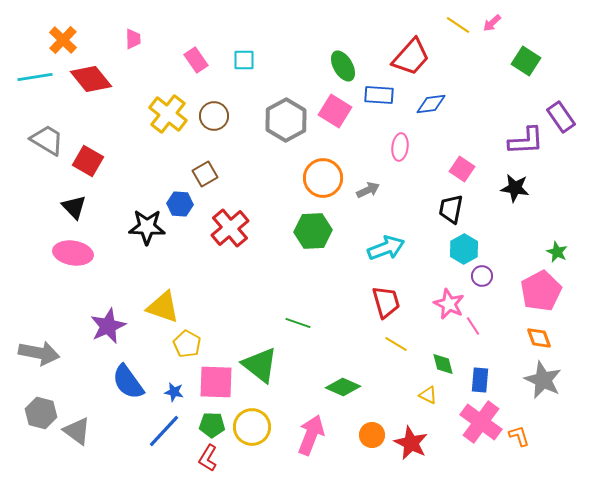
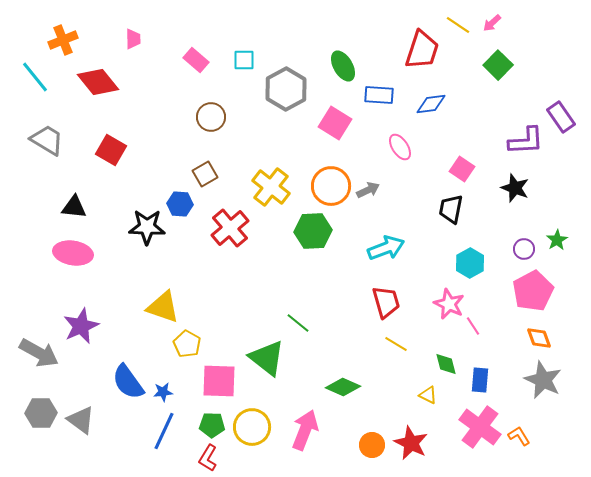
orange cross at (63, 40): rotated 24 degrees clockwise
red trapezoid at (411, 57): moved 11 px right, 7 px up; rotated 24 degrees counterclockwise
pink rectangle at (196, 60): rotated 15 degrees counterclockwise
green square at (526, 61): moved 28 px left, 4 px down; rotated 12 degrees clockwise
cyan line at (35, 77): rotated 60 degrees clockwise
red diamond at (91, 79): moved 7 px right, 3 px down
pink square at (335, 111): moved 12 px down
yellow cross at (168, 114): moved 103 px right, 73 px down
brown circle at (214, 116): moved 3 px left, 1 px down
gray hexagon at (286, 120): moved 31 px up
pink ellipse at (400, 147): rotated 40 degrees counterclockwise
red square at (88, 161): moved 23 px right, 11 px up
orange circle at (323, 178): moved 8 px right, 8 px down
black star at (515, 188): rotated 12 degrees clockwise
black triangle at (74, 207): rotated 40 degrees counterclockwise
cyan hexagon at (464, 249): moved 6 px right, 14 px down
green star at (557, 252): moved 12 px up; rotated 15 degrees clockwise
purple circle at (482, 276): moved 42 px right, 27 px up
pink pentagon at (541, 291): moved 8 px left
green line at (298, 323): rotated 20 degrees clockwise
purple star at (108, 326): moved 27 px left
gray arrow at (39, 353): rotated 18 degrees clockwise
green diamond at (443, 364): moved 3 px right
green triangle at (260, 365): moved 7 px right, 7 px up
pink square at (216, 382): moved 3 px right, 1 px up
blue star at (174, 392): moved 11 px left; rotated 18 degrees counterclockwise
gray hexagon at (41, 413): rotated 16 degrees counterclockwise
pink cross at (481, 422): moved 1 px left, 5 px down
gray triangle at (77, 431): moved 4 px right, 11 px up
blue line at (164, 431): rotated 18 degrees counterclockwise
pink arrow at (311, 435): moved 6 px left, 5 px up
orange circle at (372, 435): moved 10 px down
orange L-shape at (519, 436): rotated 15 degrees counterclockwise
